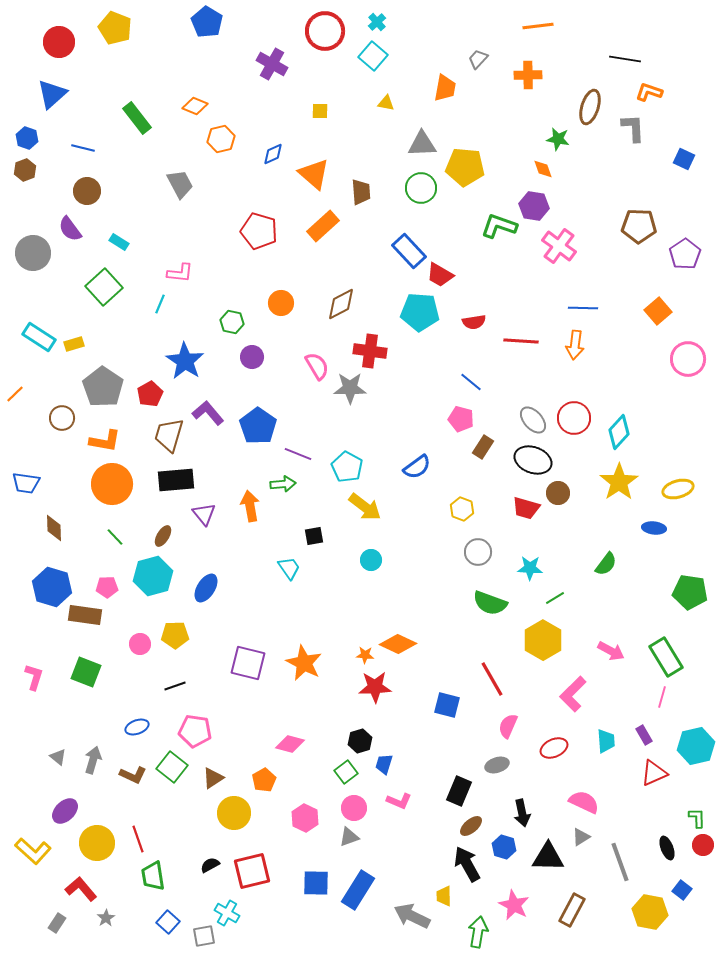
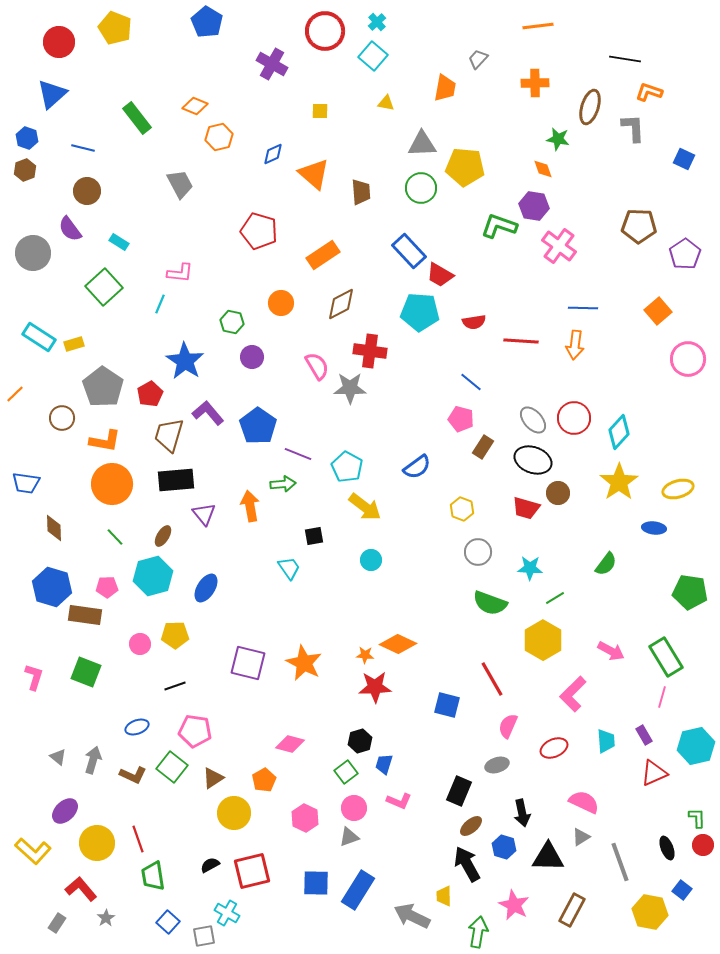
orange cross at (528, 75): moved 7 px right, 8 px down
orange hexagon at (221, 139): moved 2 px left, 2 px up
orange rectangle at (323, 226): moved 29 px down; rotated 8 degrees clockwise
